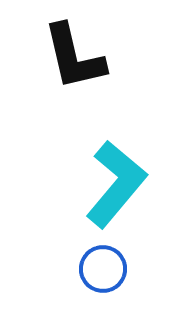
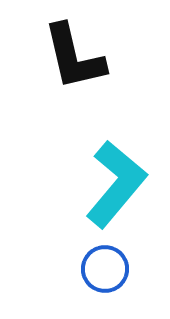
blue circle: moved 2 px right
